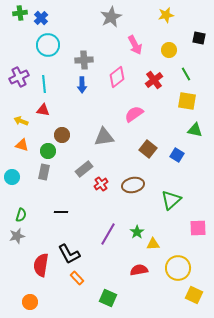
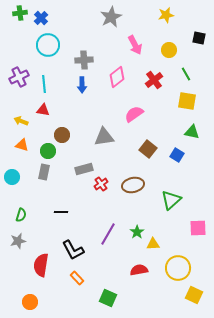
green triangle at (195, 130): moved 3 px left, 2 px down
gray rectangle at (84, 169): rotated 24 degrees clockwise
gray star at (17, 236): moved 1 px right, 5 px down
black L-shape at (69, 254): moved 4 px right, 4 px up
